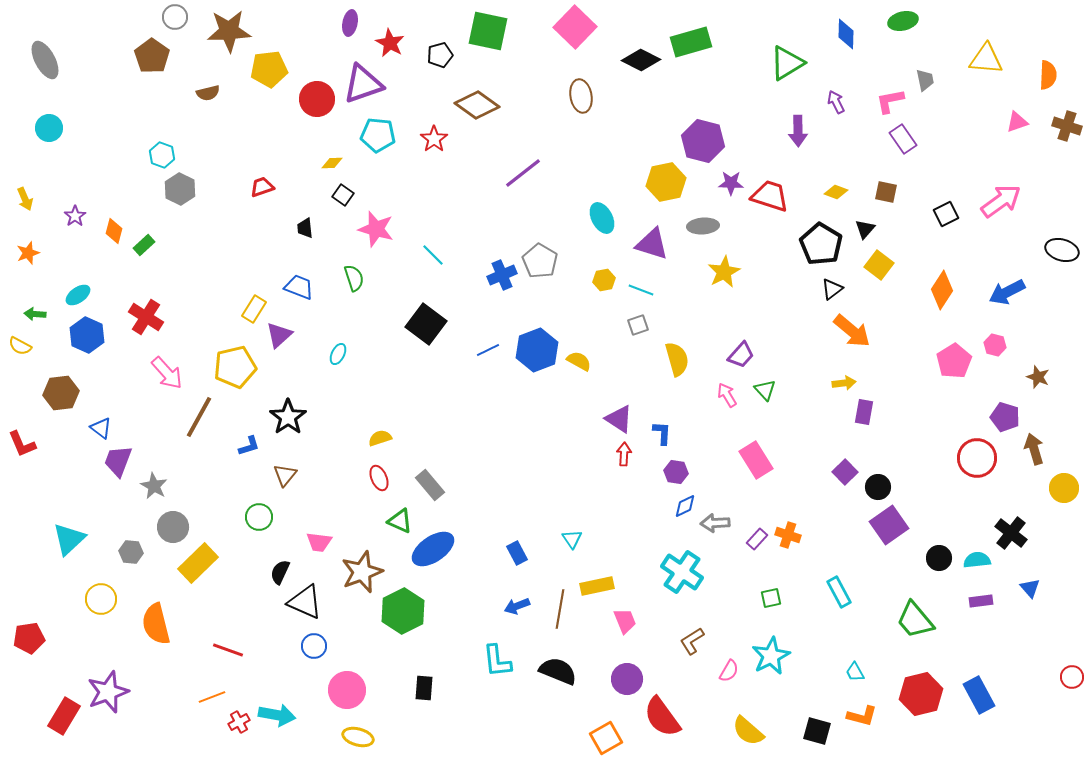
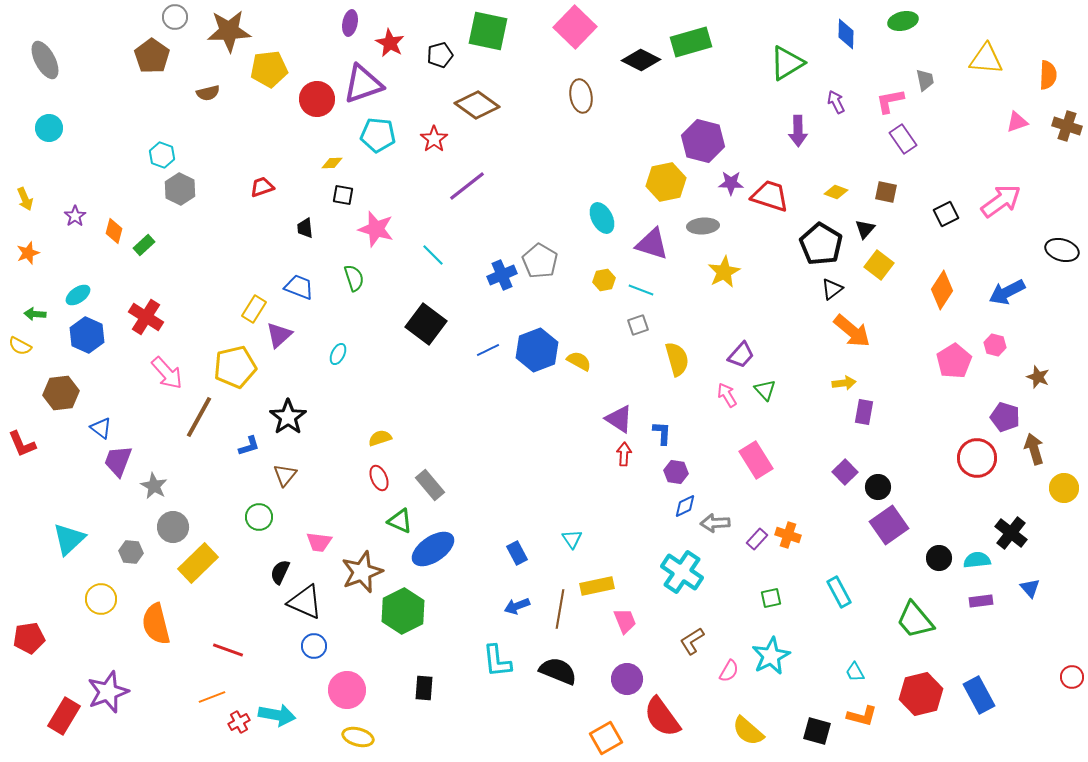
purple line at (523, 173): moved 56 px left, 13 px down
black square at (343, 195): rotated 25 degrees counterclockwise
